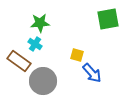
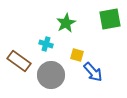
green square: moved 2 px right
green star: moved 26 px right; rotated 24 degrees counterclockwise
cyan cross: moved 11 px right; rotated 16 degrees counterclockwise
blue arrow: moved 1 px right, 1 px up
gray circle: moved 8 px right, 6 px up
